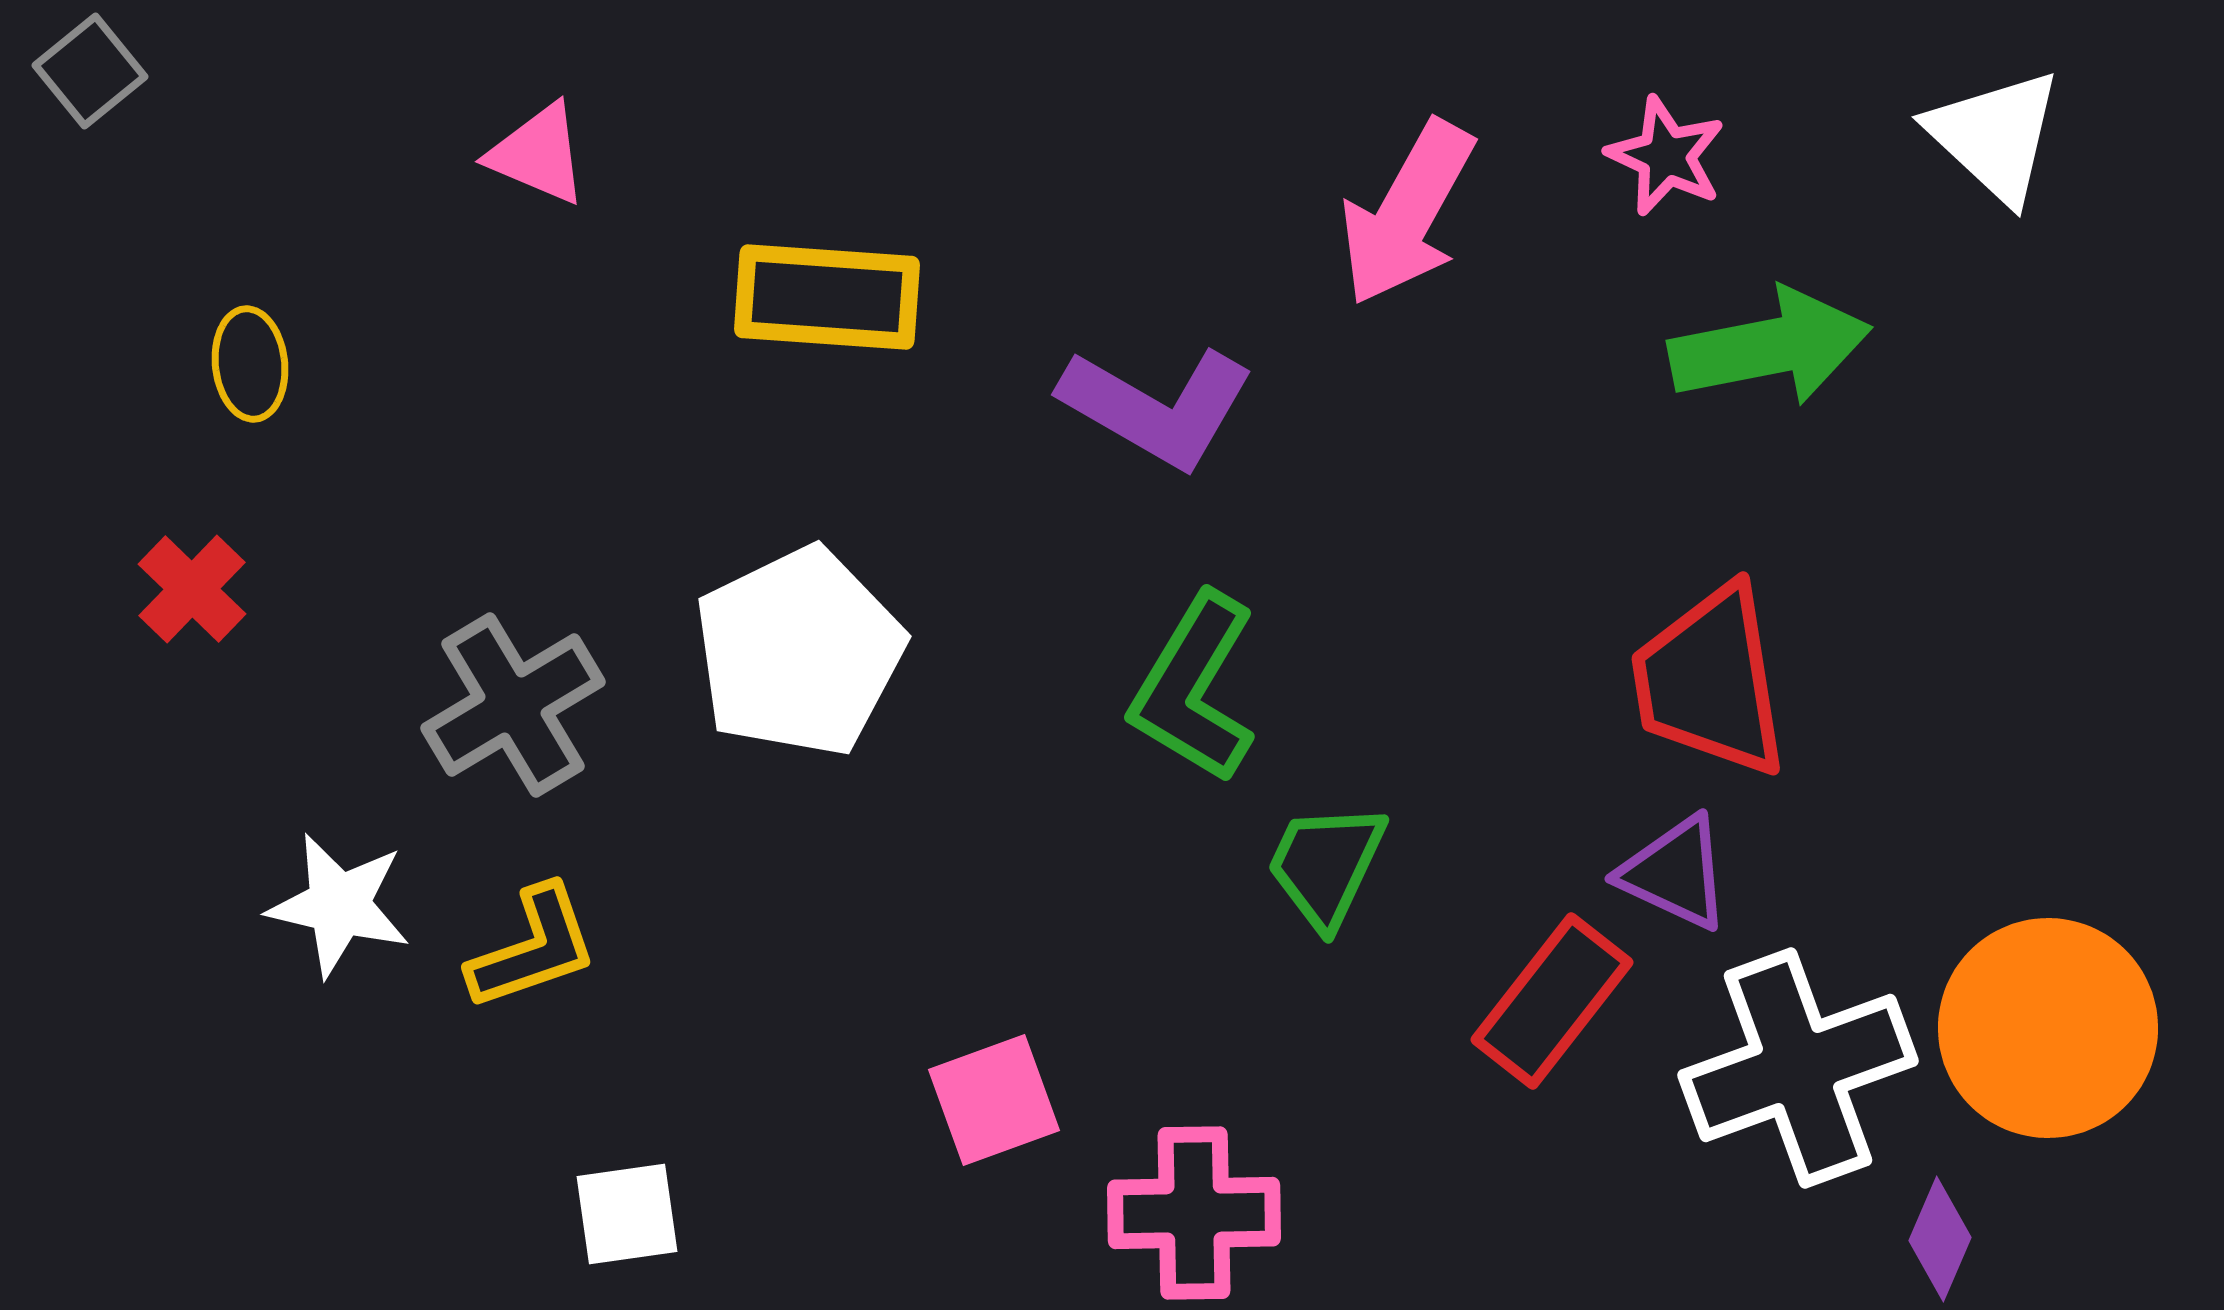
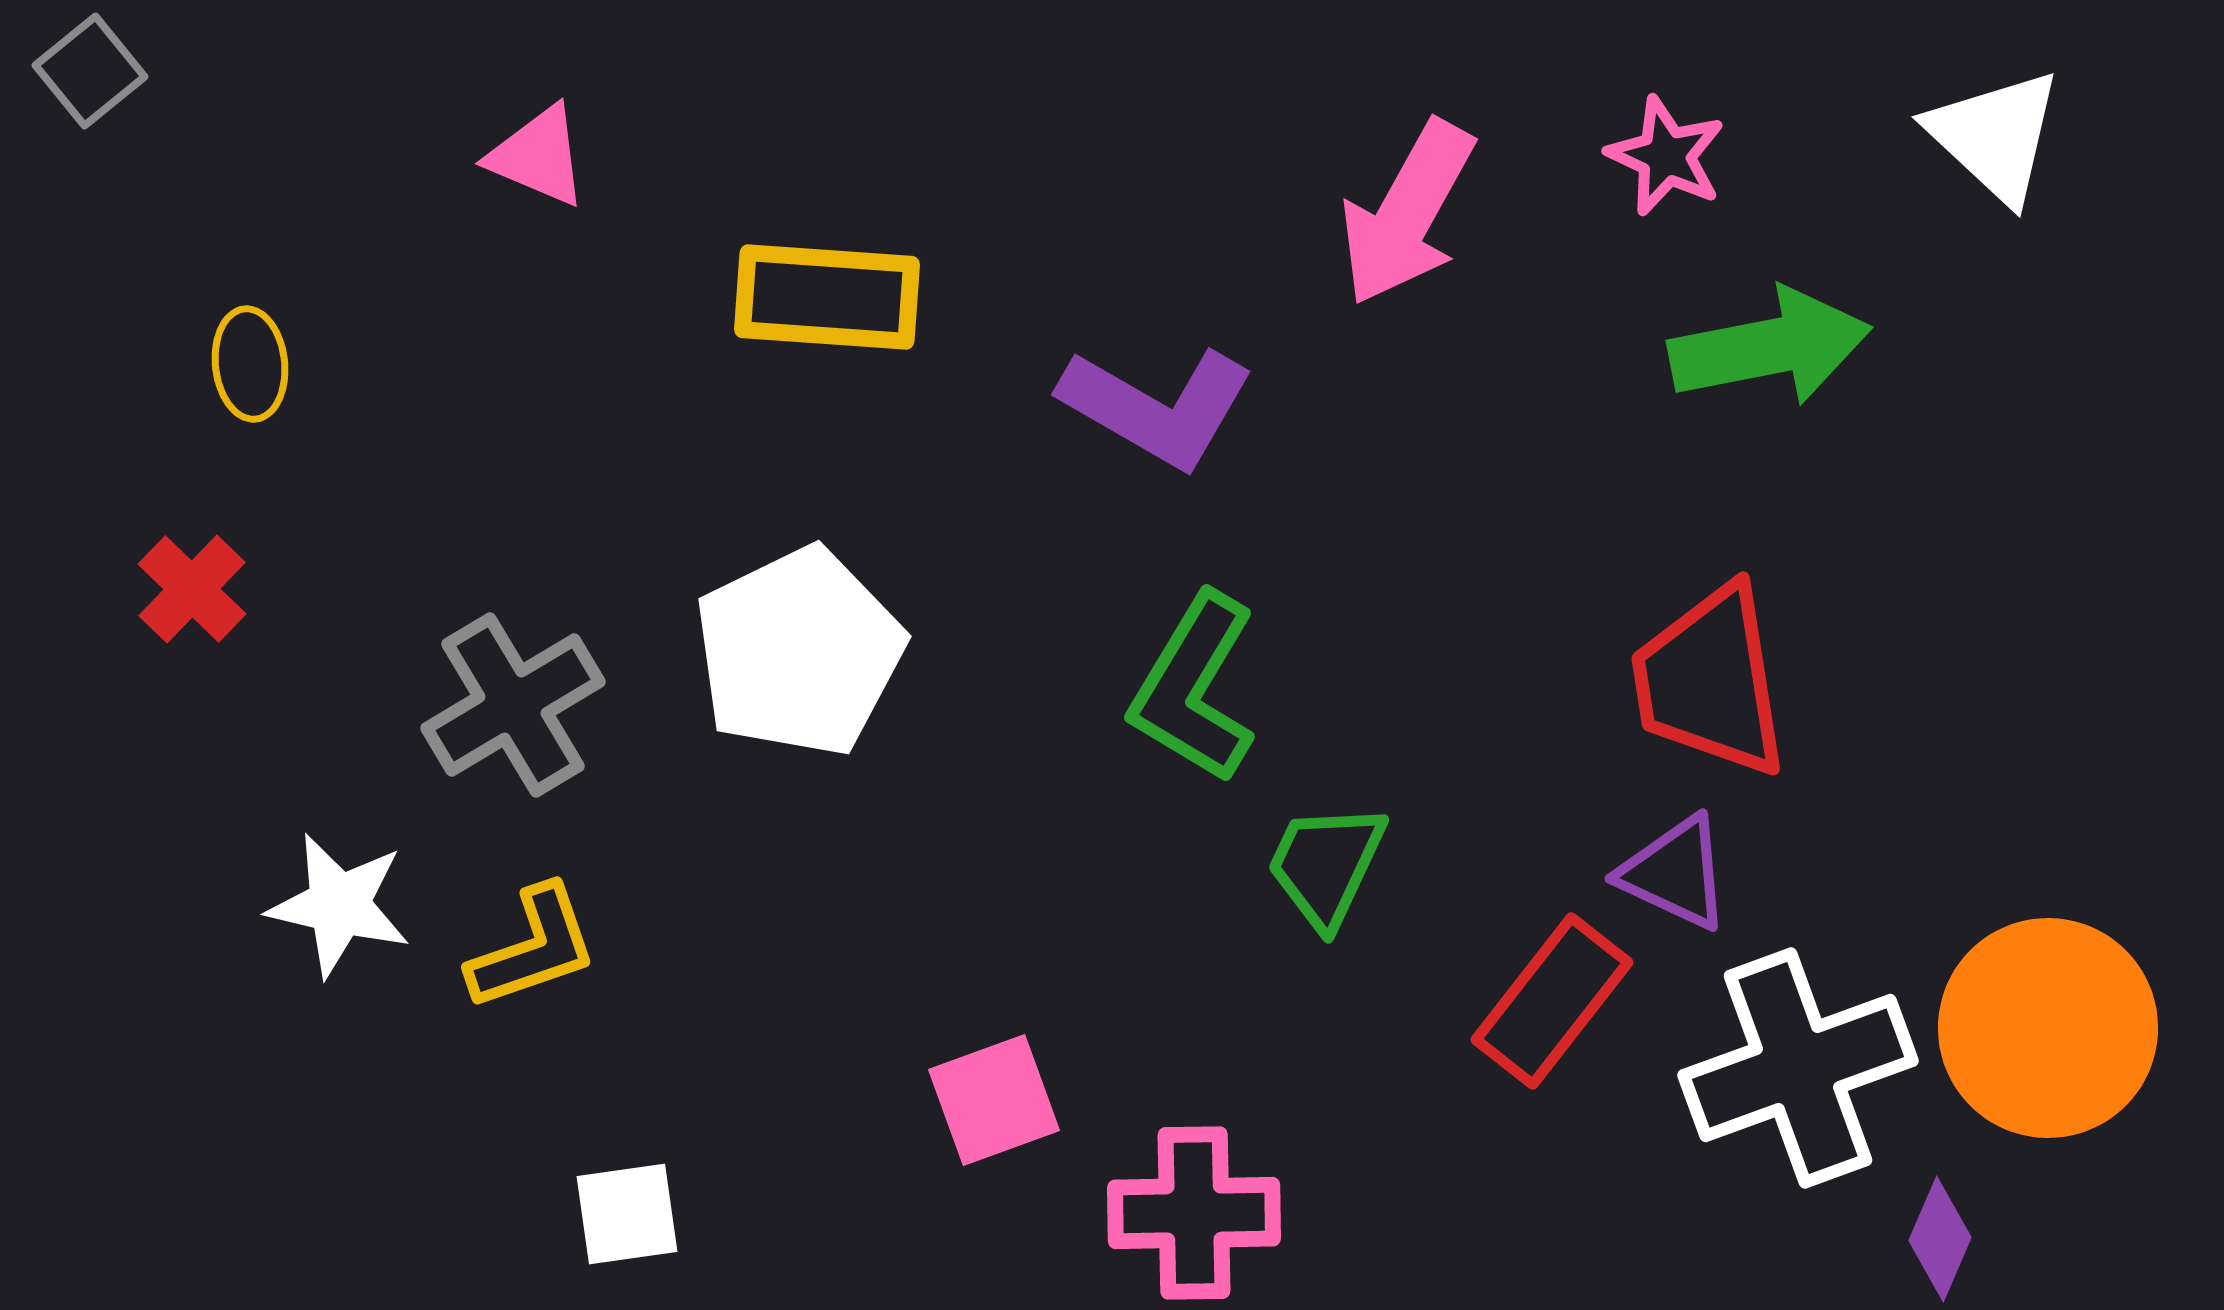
pink triangle: moved 2 px down
